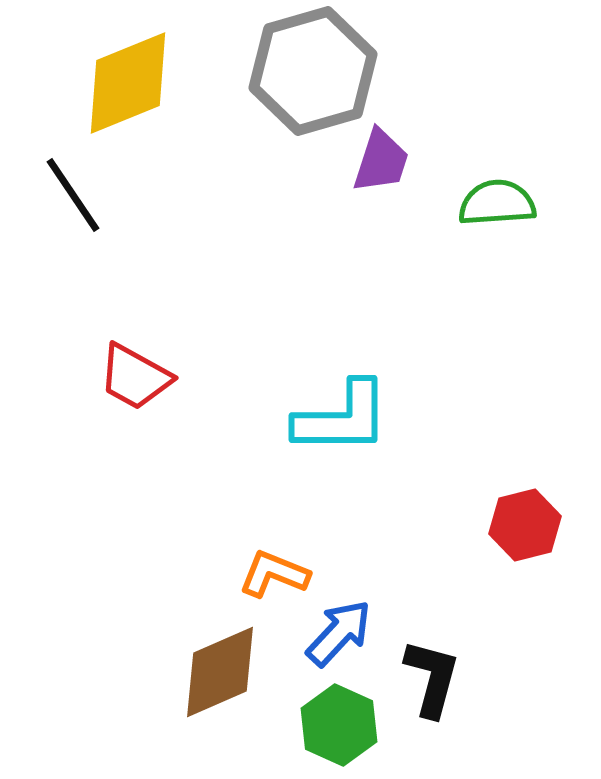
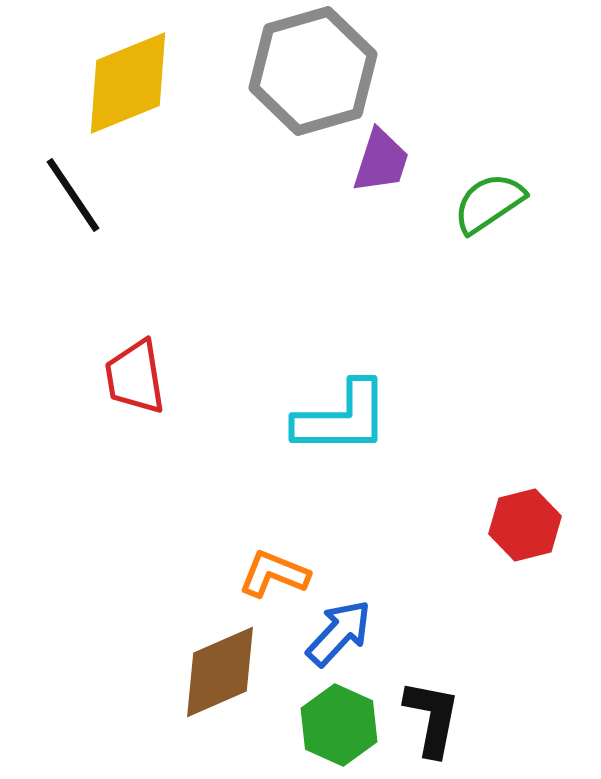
green semicircle: moved 8 px left; rotated 30 degrees counterclockwise
red trapezoid: rotated 52 degrees clockwise
black L-shape: moved 40 px down; rotated 4 degrees counterclockwise
